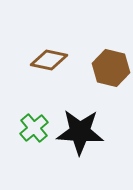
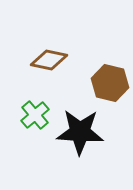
brown hexagon: moved 1 px left, 15 px down
green cross: moved 1 px right, 13 px up
